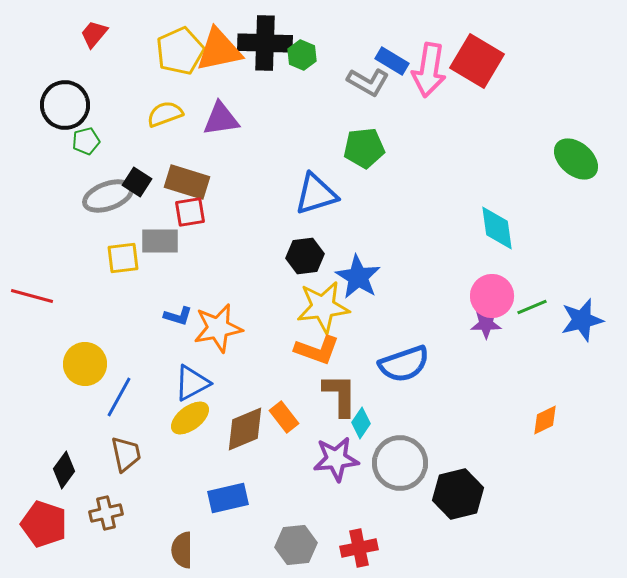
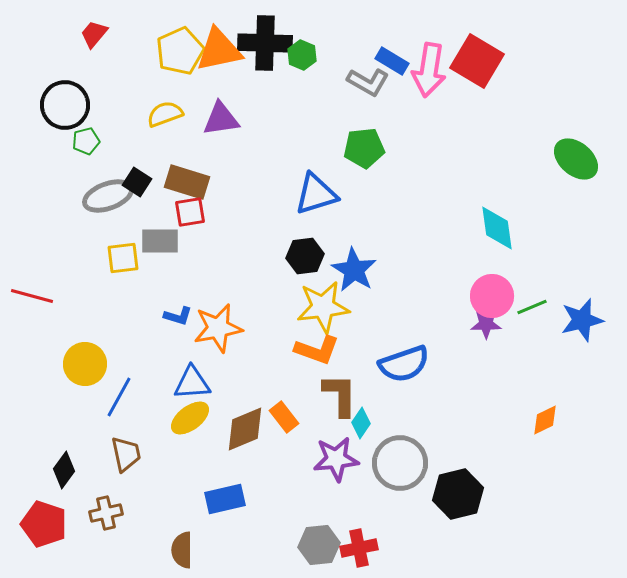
blue star at (358, 277): moved 4 px left, 7 px up
blue triangle at (192, 383): rotated 24 degrees clockwise
blue rectangle at (228, 498): moved 3 px left, 1 px down
gray hexagon at (296, 545): moved 23 px right
